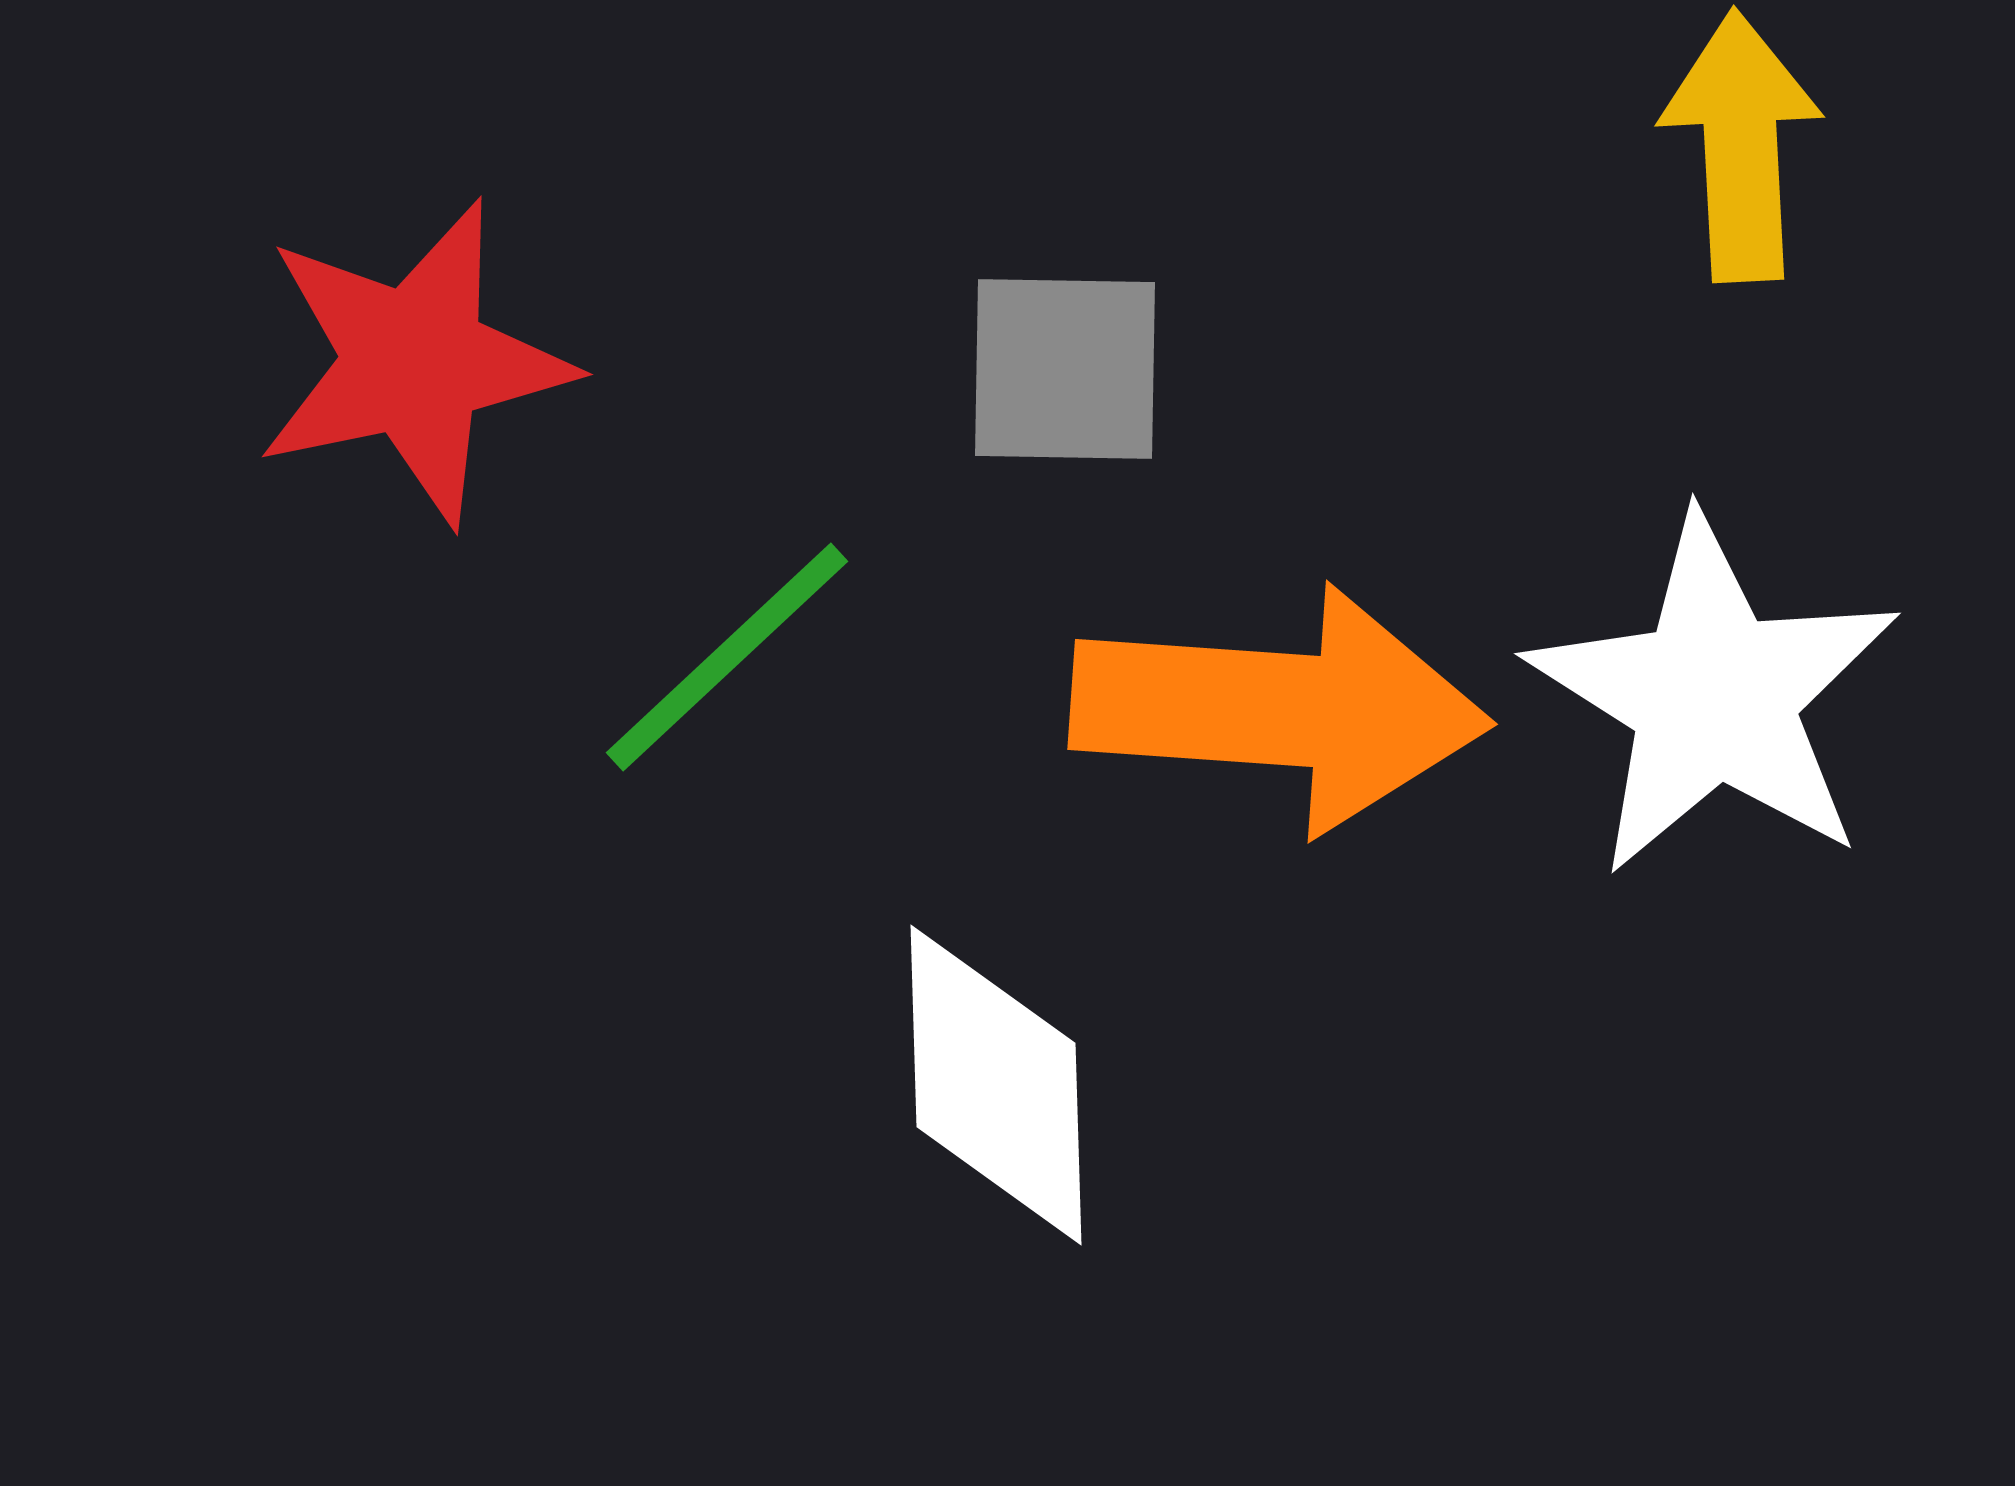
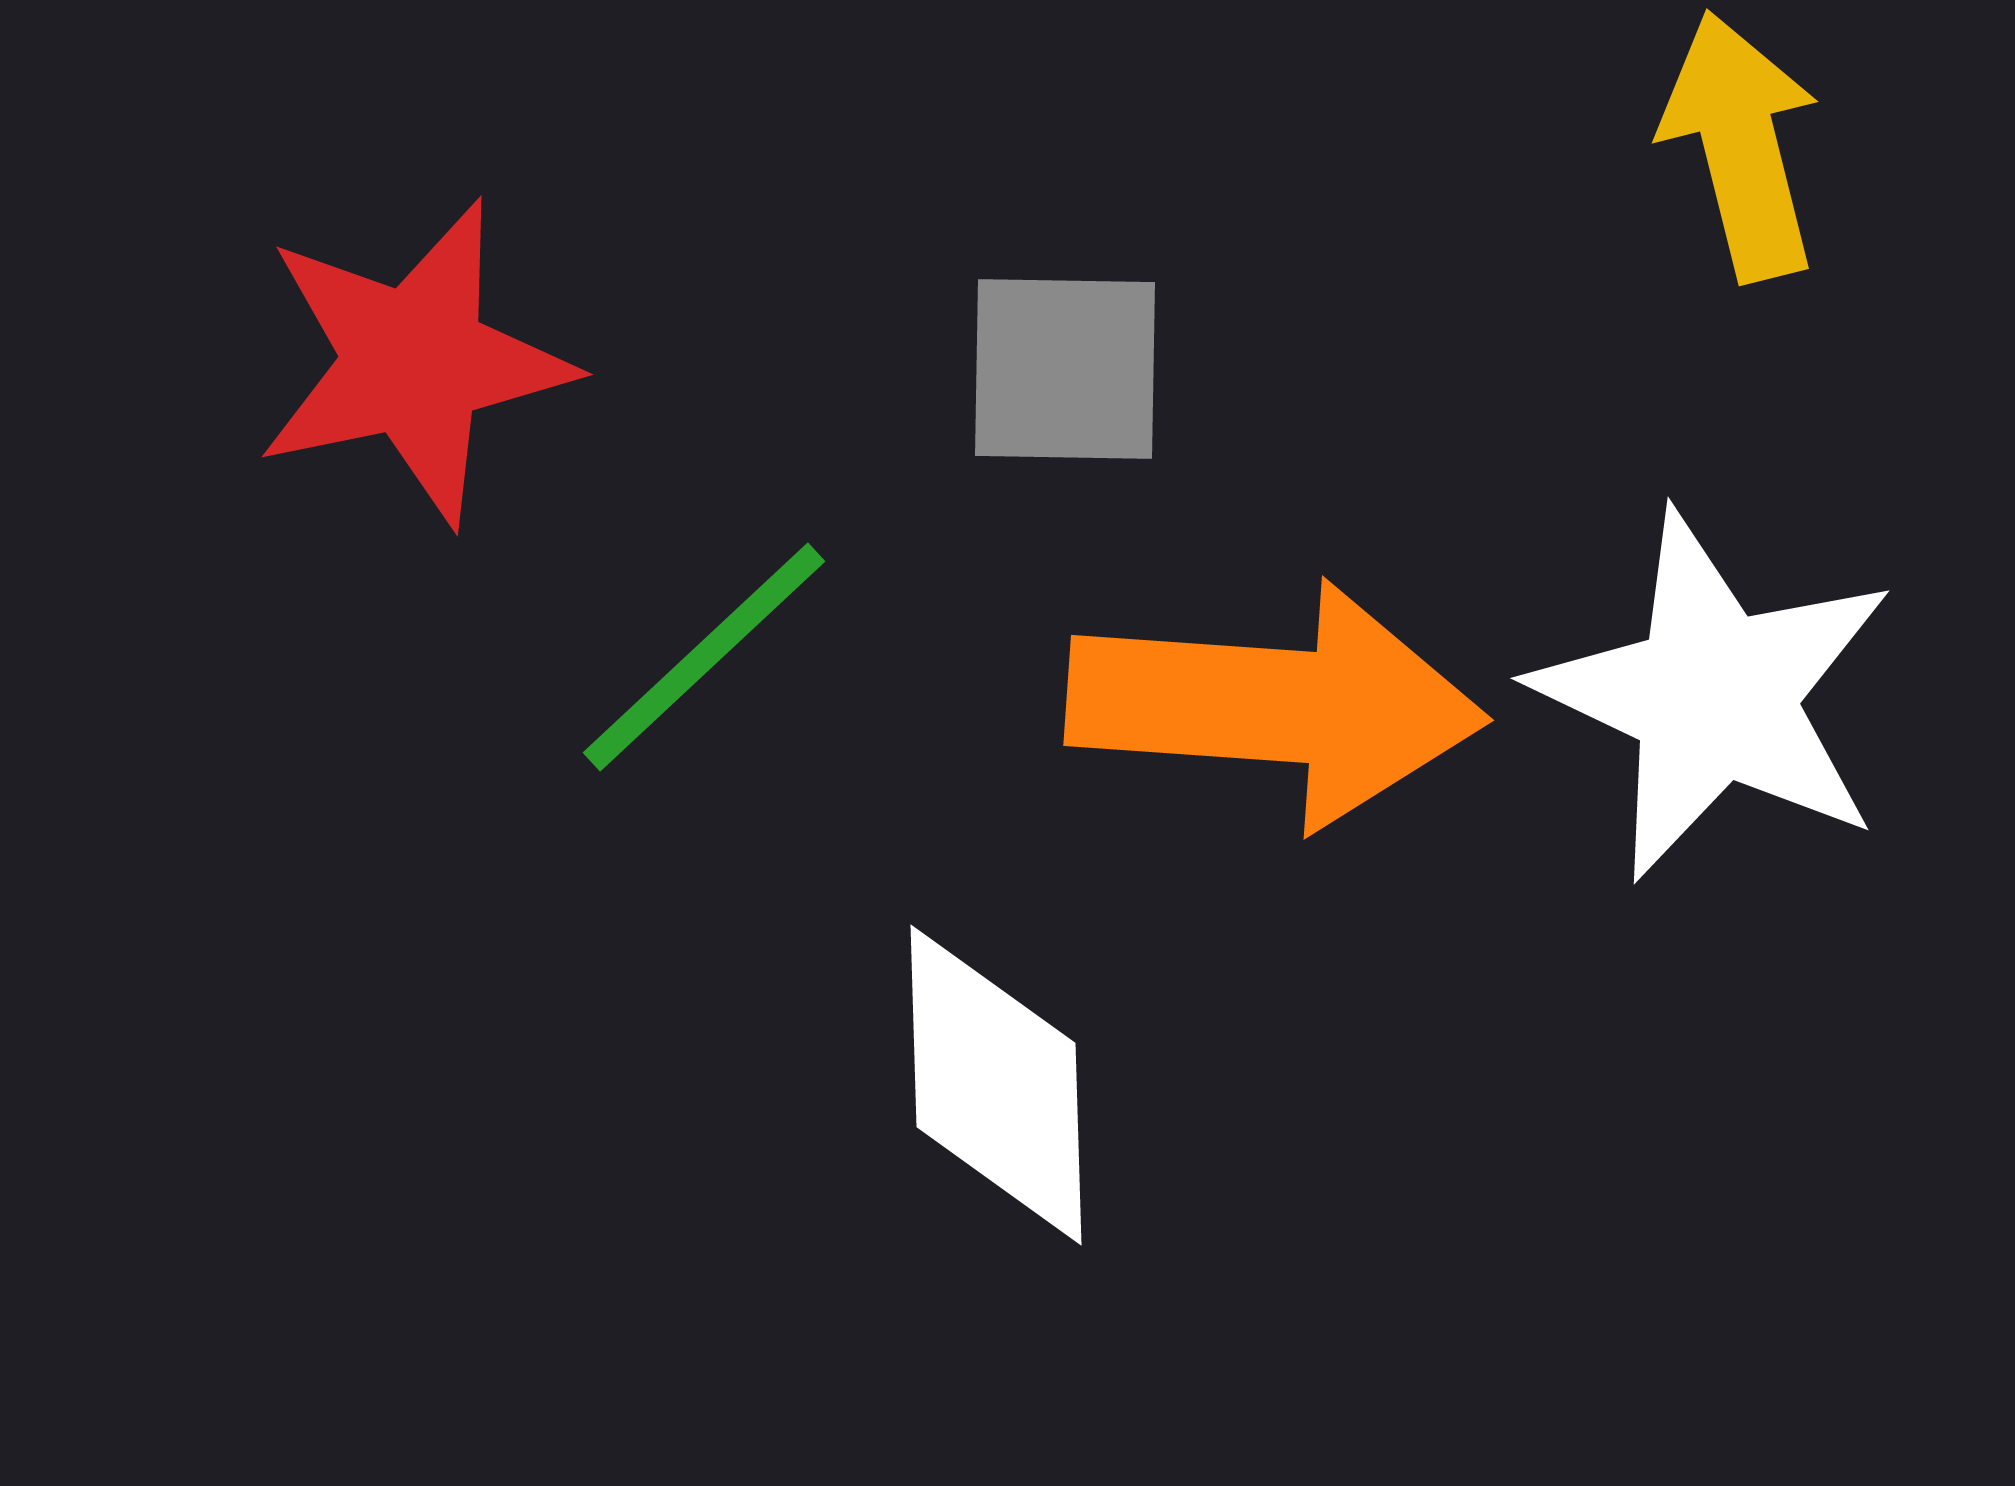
yellow arrow: rotated 11 degrees counterclockwise
green line: moved 23 px left
white star: rotated 7 degrees counterclockwise
orange arrow: moved 4 px left, 4 px up
